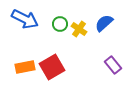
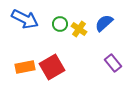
purple rectangle: moved 2 px up
